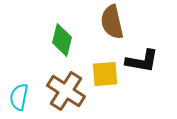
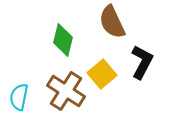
brown semicircle: rotated 12 degrees counterclockwise
green diamond: moved 1 px right
black L-shape: moved 1 px down; rotated 72 degrees counterclockwise
yellow square: moved 3 px left; rotated 36 degrees counterclockwise
